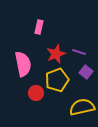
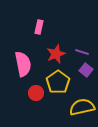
purple line: moved 3 px right
purple square: moved 2 px up
yellow pentagon: moved 1 px right, 2 px down; rotated 15 degrees counterclockwise
